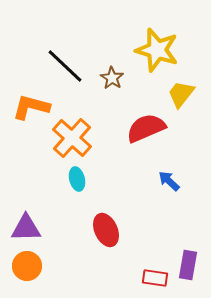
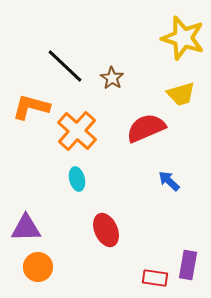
yellow star: moved 26 px right, 12 px up
yellow trapezoid: rotated 144 degrees counterclockwise
orange cross: moved 5 px right, 7 px up
orange circle: moved 11 px right, 1 px down
